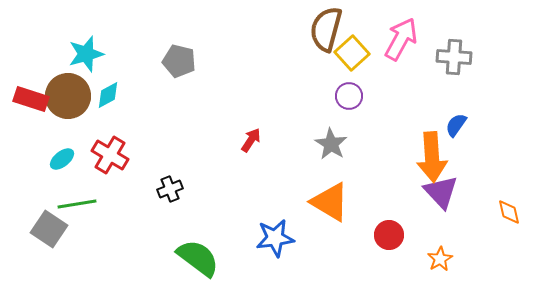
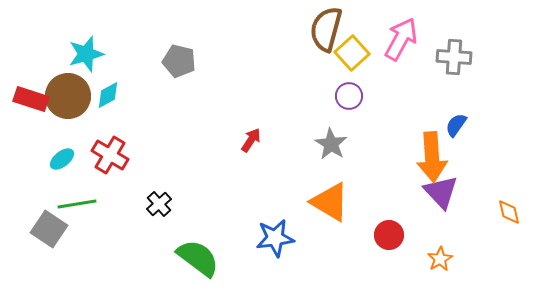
black cross: moved 11 px left, 15 px down; rotated 20 degrees counterclockwise
